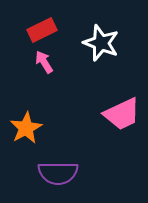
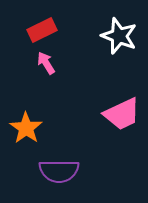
white star: moved 18 px right, 7 px up
pink arrow: moved 2 px right, 1 px down
orange star: rotated 8 degrees counterclockwise
purple semicircle: moved 1 px right, 2 px up
